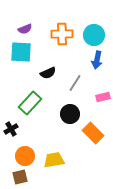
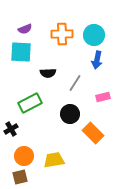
black semicircle: rotated 21 degrees clockwise
green rectangle: rotated 20 degrees clockwise
orange circle: moved 1 px left
